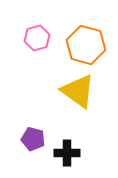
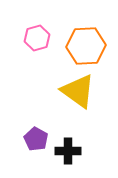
orange hexagon: moved 1 px down; rotated 18 degrees counterclockwise
purple pentagon: moved 3 px right; rotated 15 degrees clockwise
black cross: moved 1 px right, 2 px up
